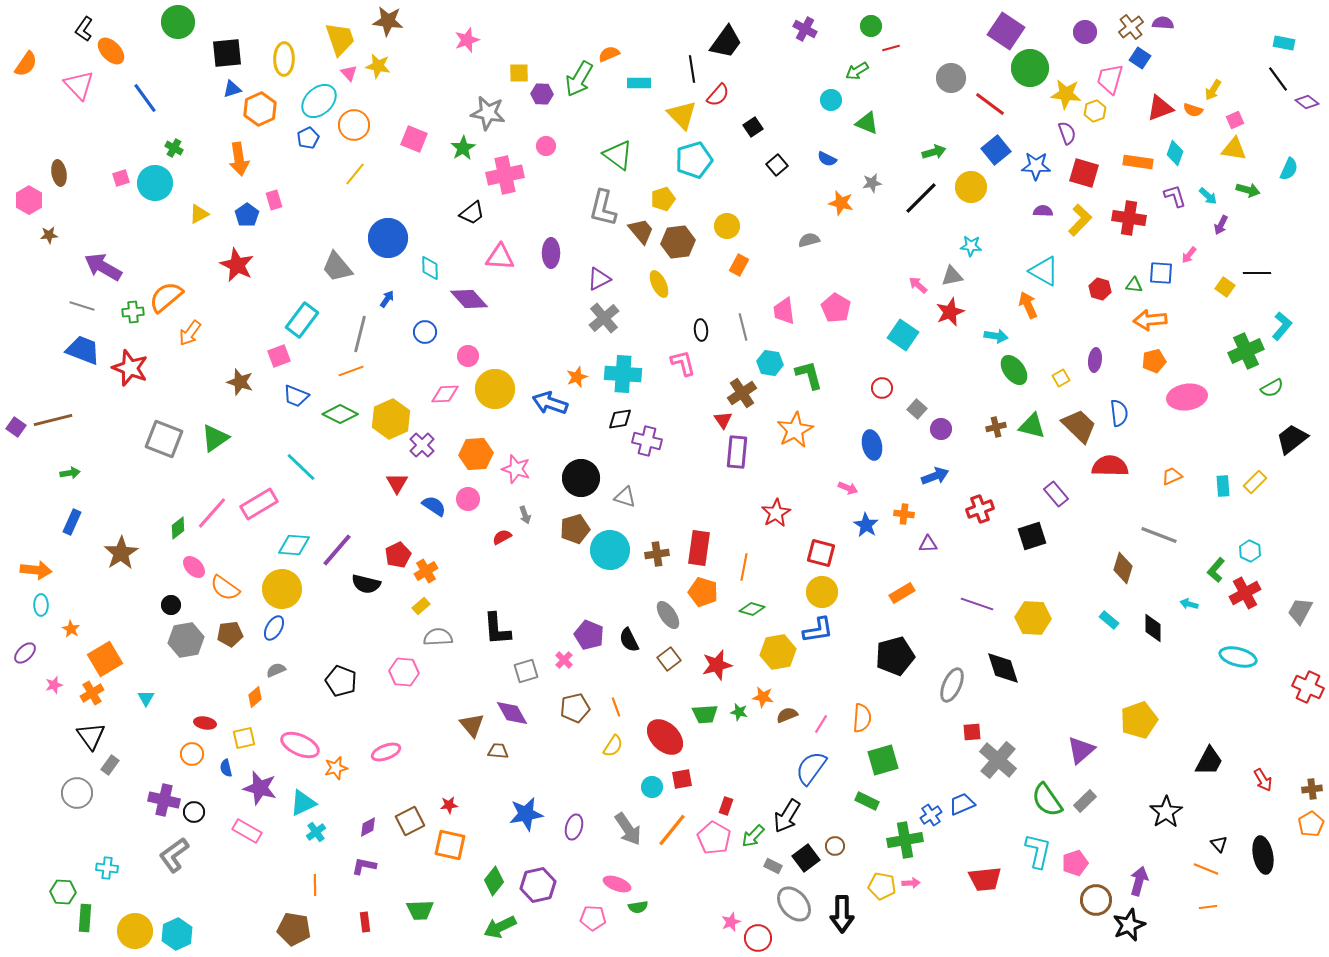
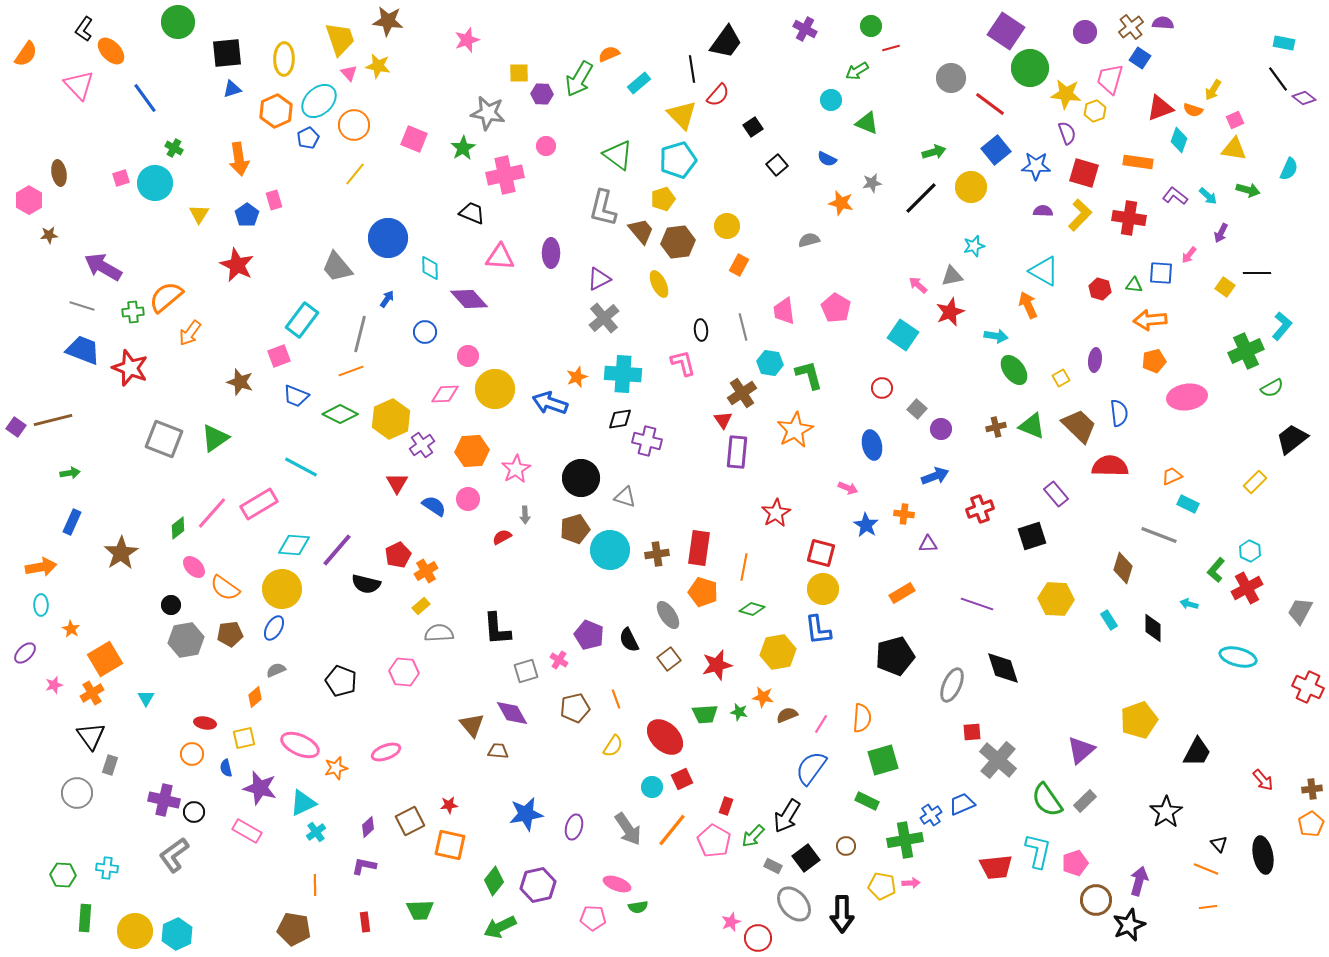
orange semicircle at (26, 64): moved 10 px up
cyan rectangle at (639, 83): rotated 40 degrees counterclockwise
purple diamond at (1307, 102): moved 3 px left, 4 px up
orange hexagon at (260, 109): moved 16 px right, 2 px down
cyan diamond at (1175, 153): moved 4 px right, 13 px up
cyan pentagon at (694, 160): moved 16 px left
purple L-shape at (1175, 196): rotated 35 degrees counterclockwise
black trapezoid at (472, 213): rotated 120 degrees counterclockwise
yellow triangle at (199, 214): rotated 30 degrees counterclockwise
yellow L-shape at (1080, 220): moved 5 px up
purple arrow at (1221, 225): moved 8 px down
cyan star at (971, 246): moved 3 px right; rotated 20 degrees counterclockwise
green triangle at (1032, 426): rotated 8 degrees clockwise
purple cross at (422, 445): rotated 10 degrees clockwise
orange hexagon at (476, 454): moved 4 px left, 3 px up
cyan line at (301, 467): rotated 16 degrees counterclockwise
pink star at (516, 469): rotated 24 degrees clockwise
cyan rectangle at (1223, 486): moved 35 px left, 18 px down; rotated 60 degrees counterclockwise
gray arrow at (525, 515): rotated 18 degrees clockwise
orange arrow at (36, 570): moved 5 px right, 3 px up; rotated 16 degrees counterclockwise
yellow circle at (822, 592): moved 1 px right, 3 px up
red cross at (1245, 593): moved 2 px right, 5 px up
yellow hexagon at (1033, 618): moved 23 px right, 19 px up
cyan rectangle at (1109, 620): rotated 18 degrees clockwise
blue L-shape at (818, 630): rotated 92 degrees clockwise
gray semicircle at (438, 637): moved 1 px right, 4 px up
pink cross at (564, 660): moved 5 px left; rotated 12 degrees counterclockwise
orange line at (616, 707): moved 8 px up
black trapezoid at (1209, 761): moved 12 px left, 9 px up
gray rectangle at (110, 765): rotated 18 degrees counterclockwise
red square at (682, 779): rotated 15 degrees counterclockwise
red arrow at (1263, 780): rotated 10 degrees counterclockwise
purple diamond at (368, 827): rotated 15 degrees counterclockwise
pink pentagon at (714, 838): moved 3 px down
brown circle at (835, 846): moved 11 px right
red trapezoid at (985, 879): moved 11 px right, 12 px up
green hexagon at (63, 892): moved 17 px up
